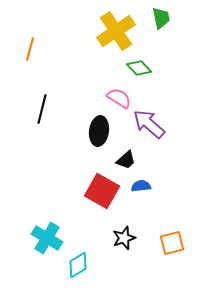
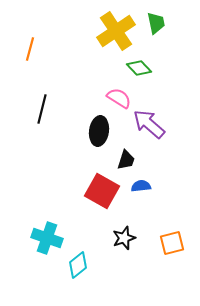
green trapezoid: moved 5 px left, 5 px down
black trapezoid: rotated 30 degrees counterclockwise
cyan cross: rotated 12 degrees counterclockwise
cyan diamond: rotated 8 degrees counterclockwise
